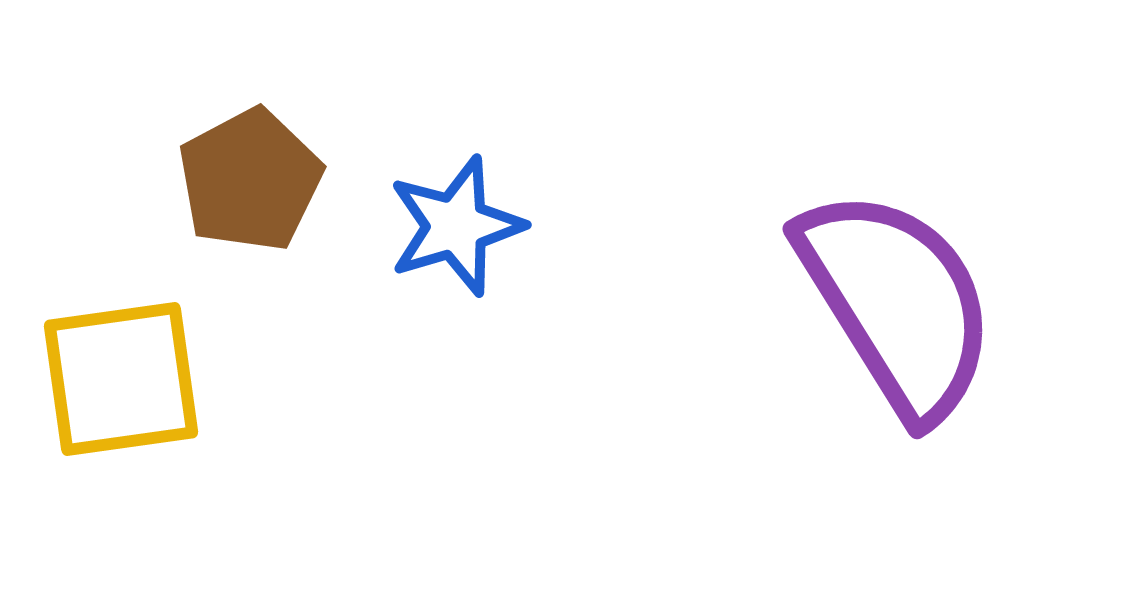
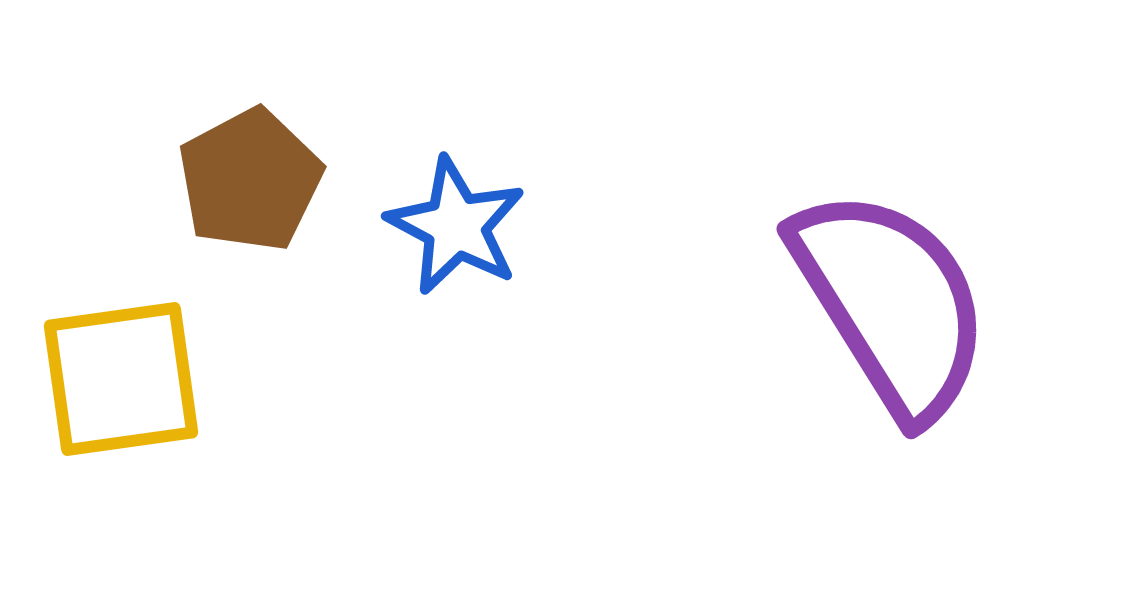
blue star: rotated 27 degrees counterclockwise
purple semicircle: moved 6 px left
